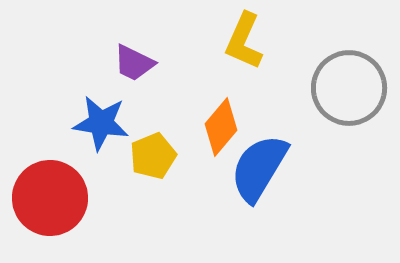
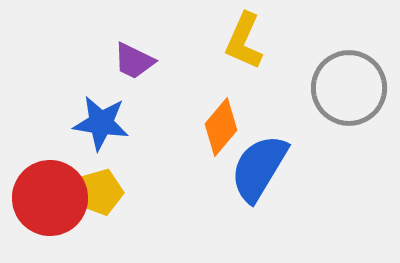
purple trapezoid: moved 2 px up
yellow pentagon: moved 53 px left, 36 px down; rotated 6 degrees clockwise
